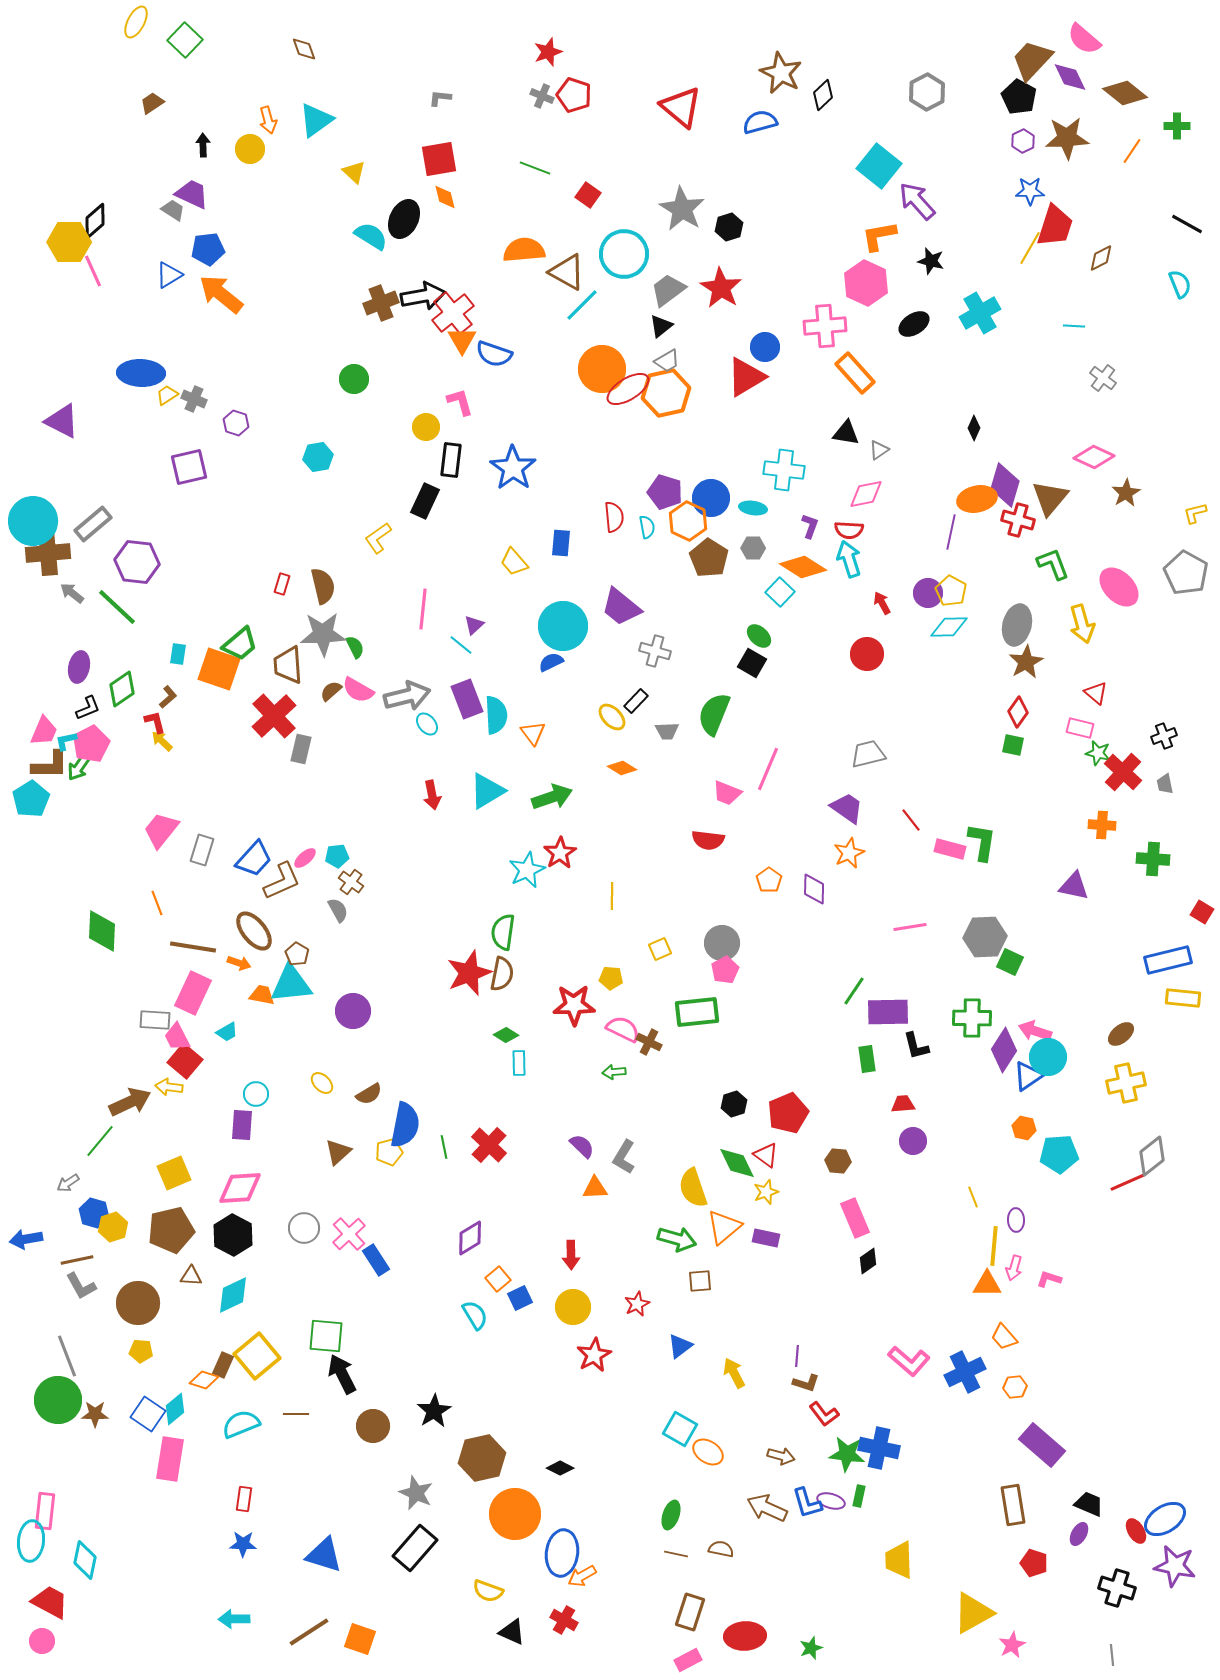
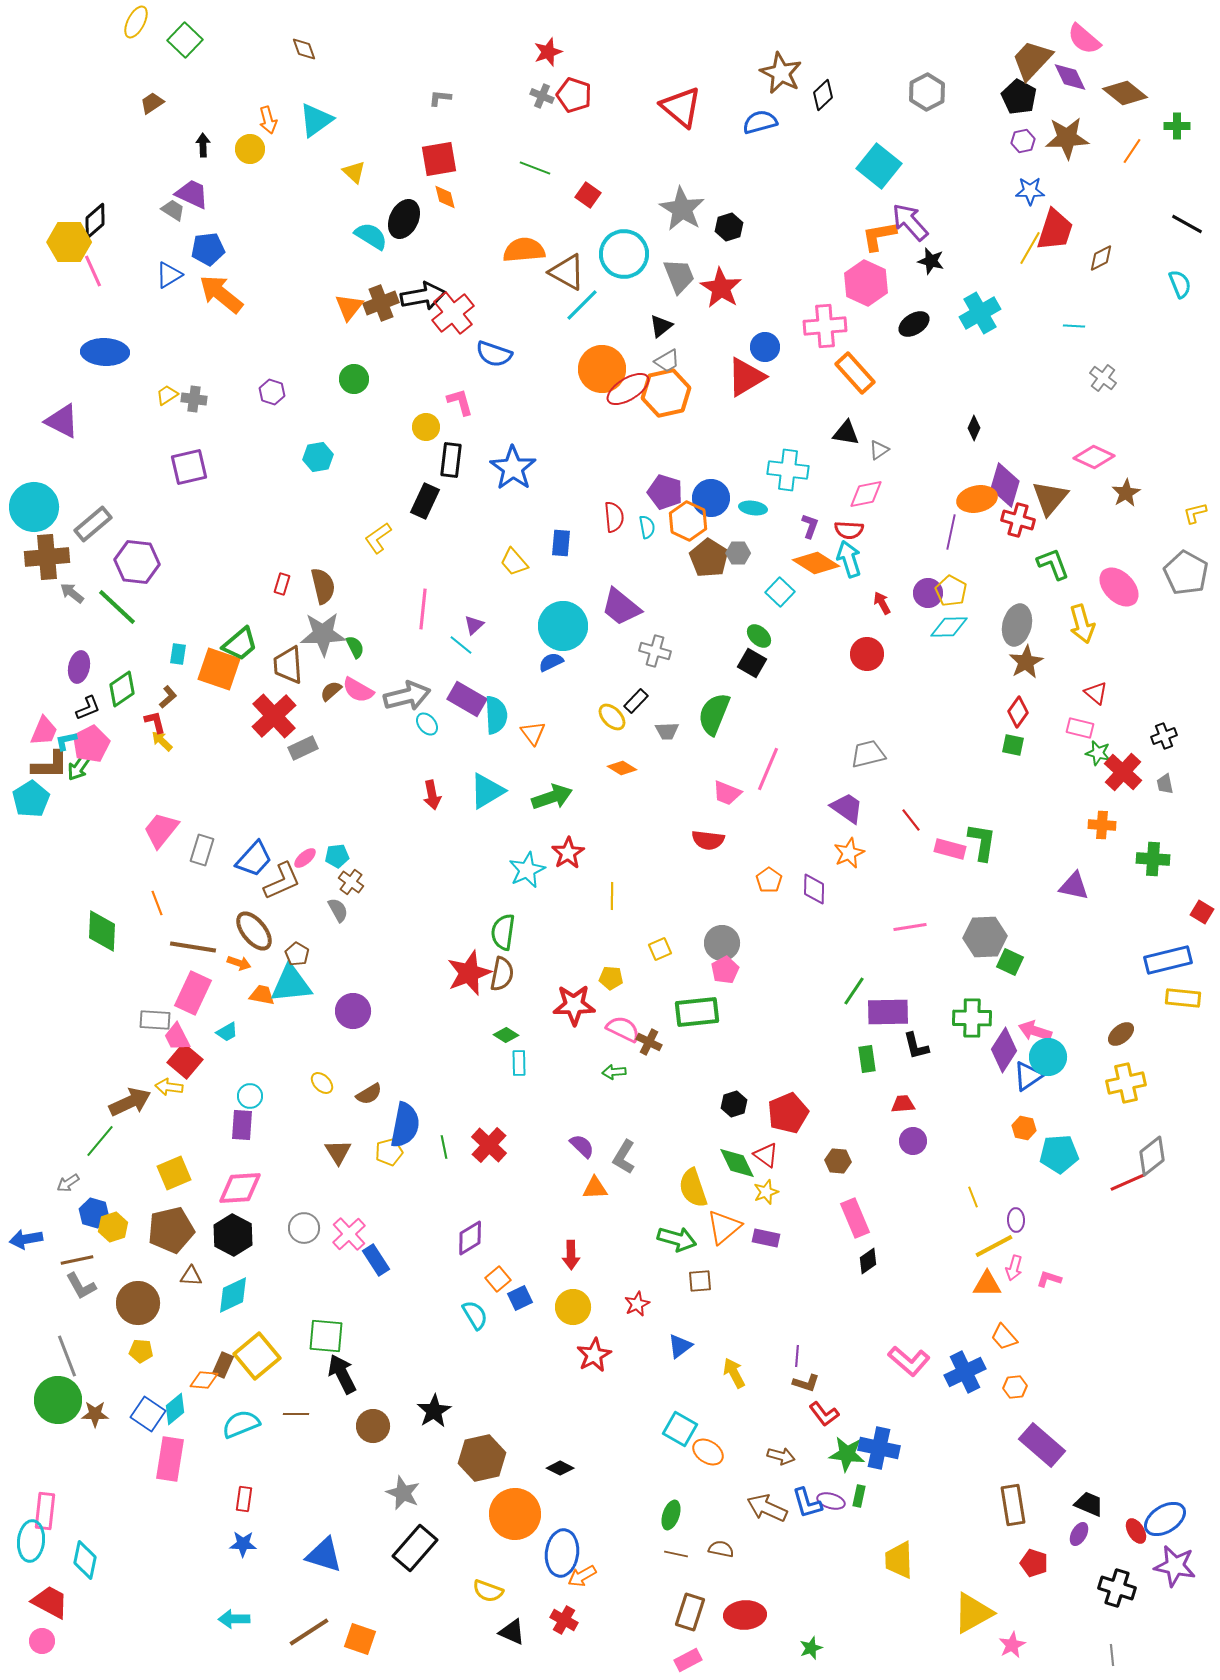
purple hexagon at (1023, 141): rotated 15 degrees clockwise
purple arrow at (917, 201): moved 7 px left, 21 px down
red trapezoid at (1055, 226): moved 4 px down
gray trapezoid at (668, 290): moved 11 px right, 14 px up; rotated 105 degrees clockwise
orange triangle at (462, 340): moved 113 px left, 33 px up; rotated 8 degrees clockwise
blue ellipse at (141, 373): moved 36 px left, 21 px up
gray cross at (194, 399): rotated 15 degrees counterclockwise
purple hexagon at (236, 423): moved 36 px right, 31 px up
cyan cross at (784, 470): moved 4 px right
cyan circle at (33, 521): moved 1 px right, 14 px up
gray hexagon at (753, 548): moved 15 px left, 5 px down
brown cross at (48, 553): moved 1 px left, 4 px down
orange diamond at (803, 567): moved 13 px right, 4 px up
purple rectangle at (467, 699): rotated 39 degrees counterclockwise
gray rectangle at (301, 749): moved 2 px right, 1 px up; rotated 52 degrees clockwise
red star at (560, 853): moved 8 px right
cyan circle at (256, 1094): moved 6 px left, 2 px down
brown triangle at (338, 1152): rotated 20 degrees counterclockwise
yellow line at (994, 1246): rotated 57 degrees clockwise
orange diamond at (204, 1380): rotated 12 degrees counterclockwise
gray star at (416, 1493): moved 13 px left
red ellipse at (745, 1636): moved 21 px up
